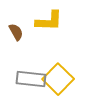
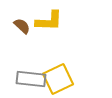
brown semicircle: moved 6 px right, 6 px up; rotated 18 degrees counterclockwise
yellow square: rotated 20 degrees clockwise
